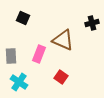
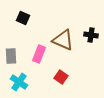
black cross: moved 1 px left, 12 px down; rotated 24 degrees clockwise
